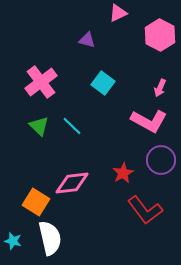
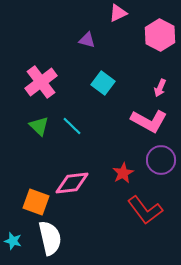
orange square: rotated 12 degrees counterclockwise
